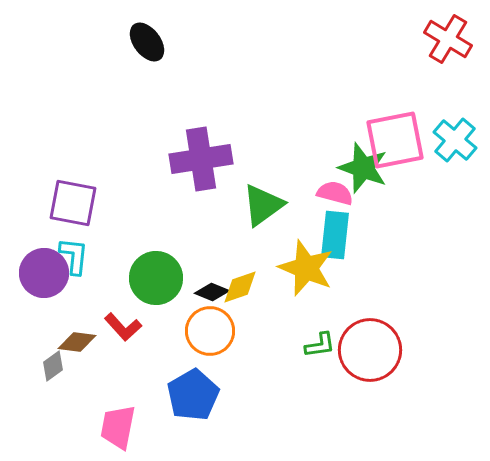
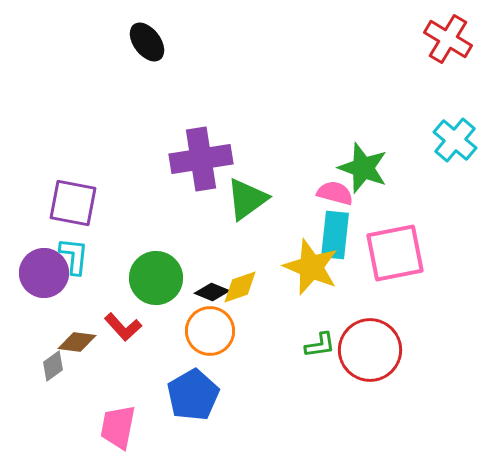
pink square: moved 113 px down
green triangle: moved 16 px left, 6 px up
yellow star: moved 5 px right, 1 px up
